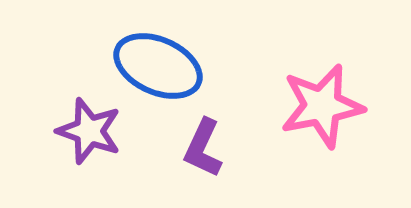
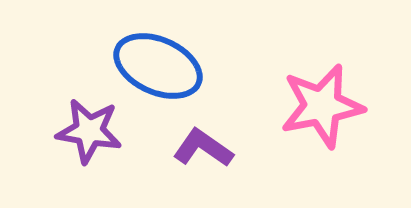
purple star: rotated 10 degrees counterclockwise
purple L-shape: rotated 100 degrees clockwise
